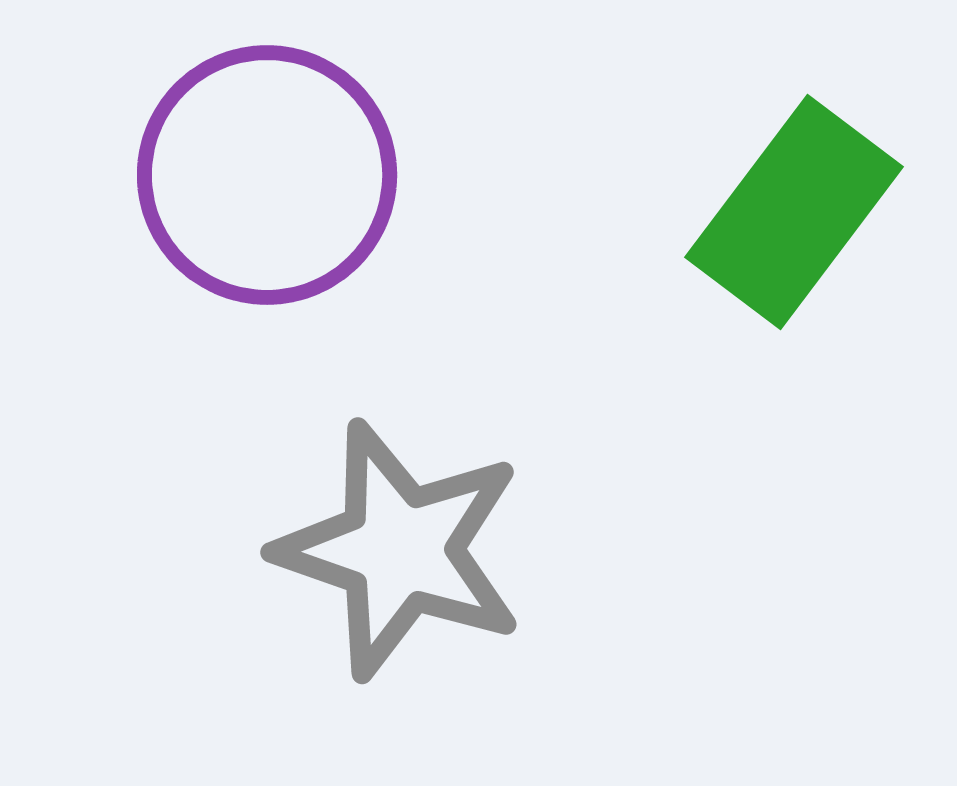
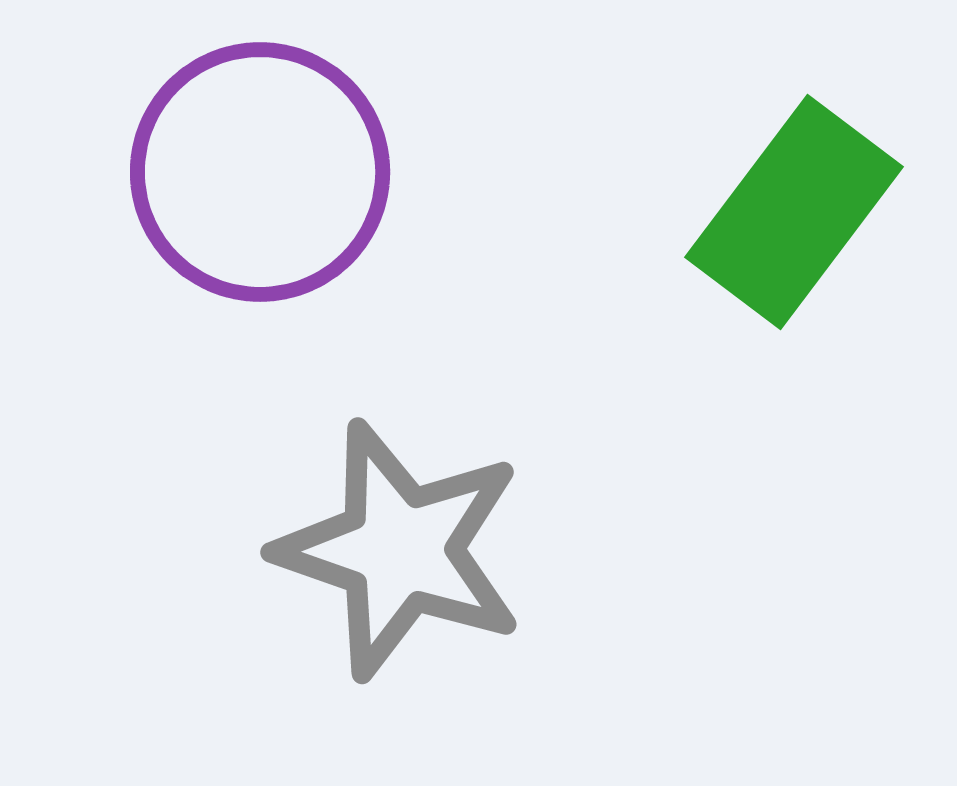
purple circle: moved 7 px left, 3 px up
